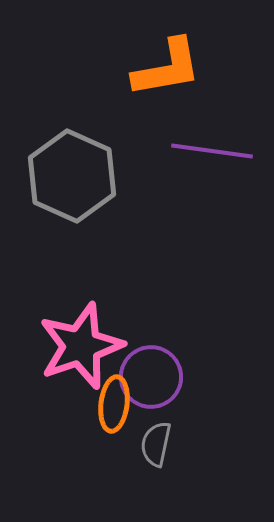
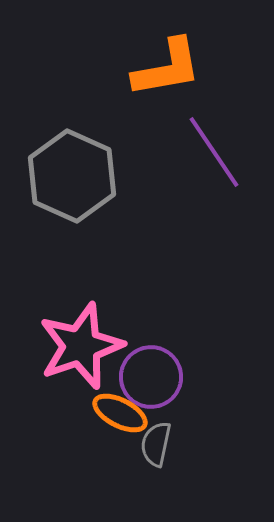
purple line: moved 2 px right, 1 px down; rotated 48 degrees clockwise
orange ellipse: moved 6 px right, 9 px down; rotated 70 degrees counterclockwise
